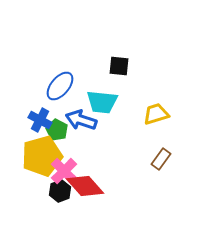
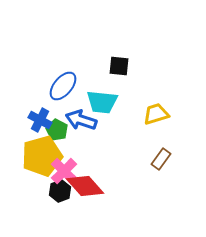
blue ellipse: moved 3 px right
